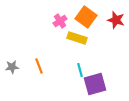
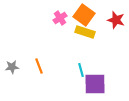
orange square: moved 2 px left, 2 px up
pink cross: moved 3 px up
yellow rectangle: moved 8 px right, 6 px up
cyan line: moved 1 px right
purple square: rotated 15 degrees clockwise
